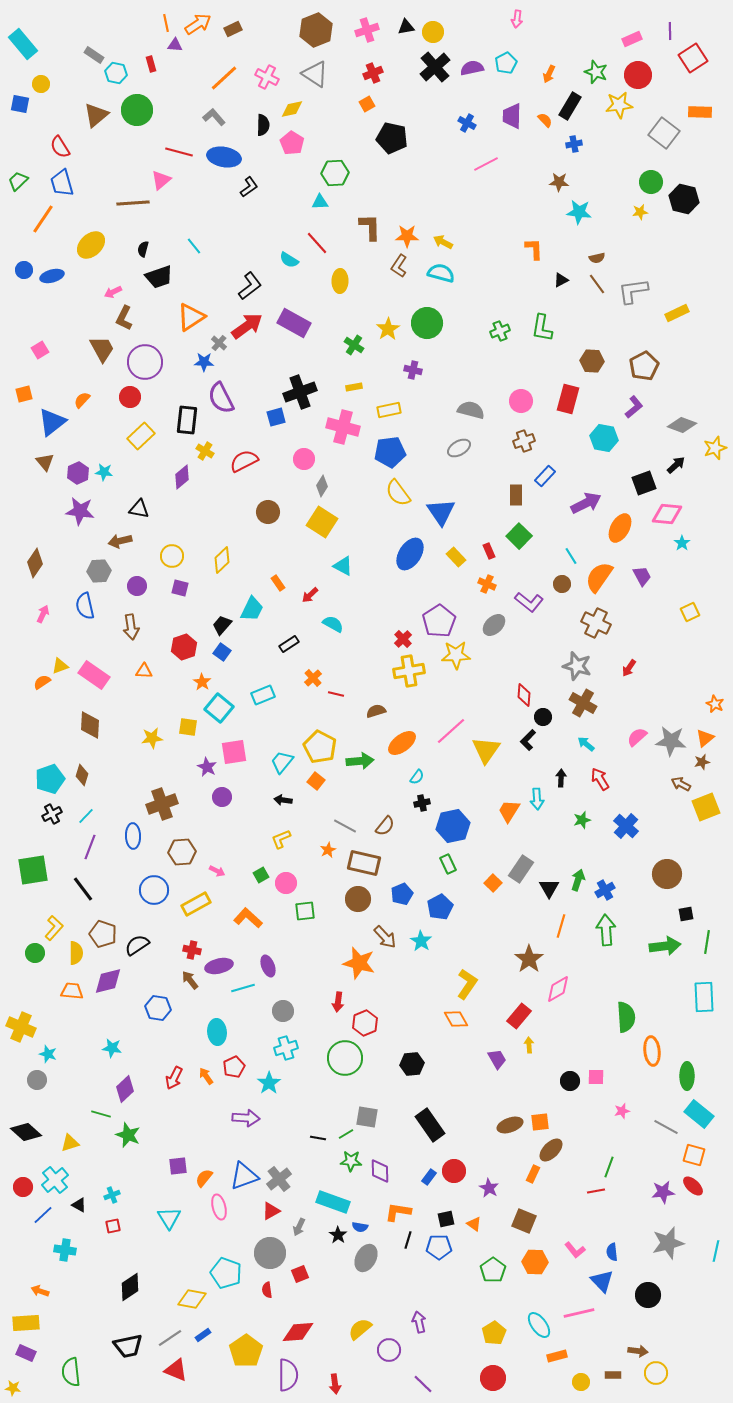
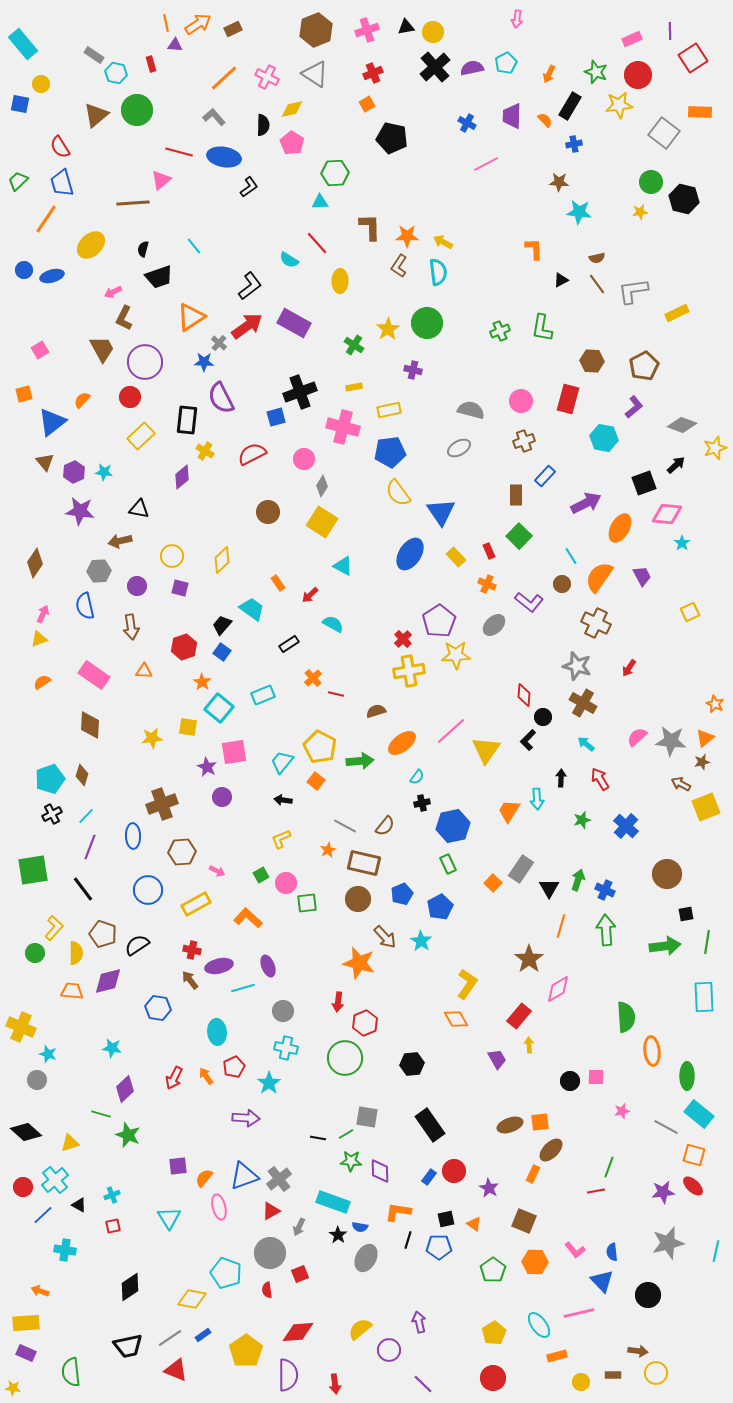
orange line at (43, 219): moved 3 px right
cyan semicircle at (441, 273): moved 3 px left, 1 px up; rotated 68 degrees clockwise
red semicircle at (244, 461): moved 8 px right, 7 px up
purple hexagon at (78, 473): moved 4 px left, 1 px up
cyan trapezoid at (252, 609): rotated 80 degrees counterclockwise
yellow triangle at (60, 666): moved 21 px left, 27 px up
blue circle at (154, 890): moved 6 px left
blue cross at (605, 890): rotated 36 degrees counterclockwise
green square at (305, 911): moved 2 px right, 8 px up
cyan cross at (286, 1048): rotated 30 degrees clockwise
